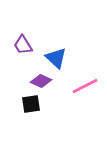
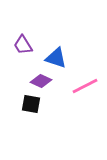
blue triangle: rotated 25 degrees counterclockwise
black square: rotated 18 degrees clockwise
